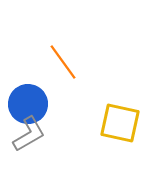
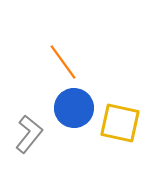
blue circle: moved 46 px right, 4 px down
gray L-shape: rotated 21 degrees counterclockwise
